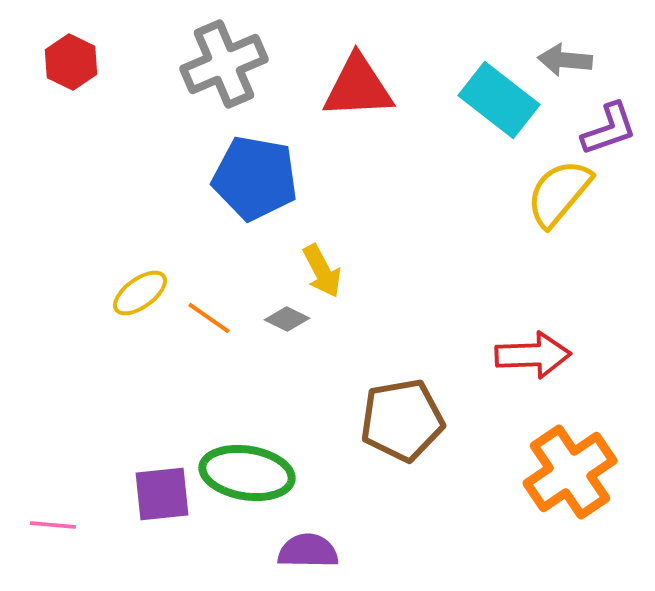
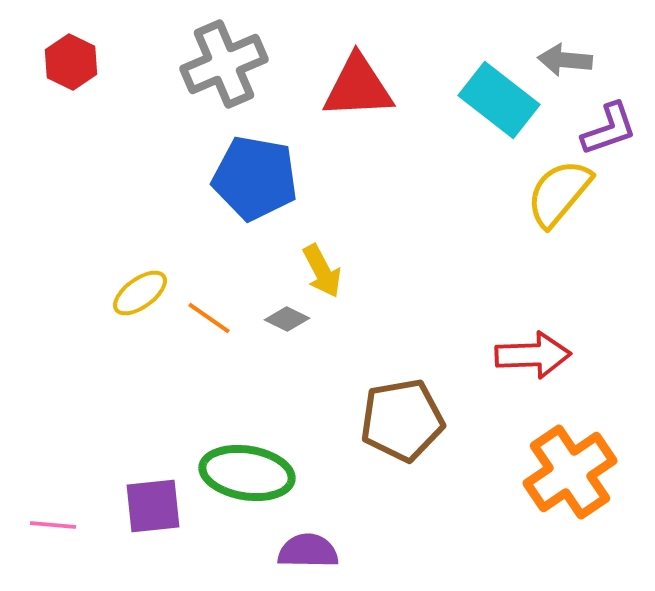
purple square: moved 9 px left, 12 px down
